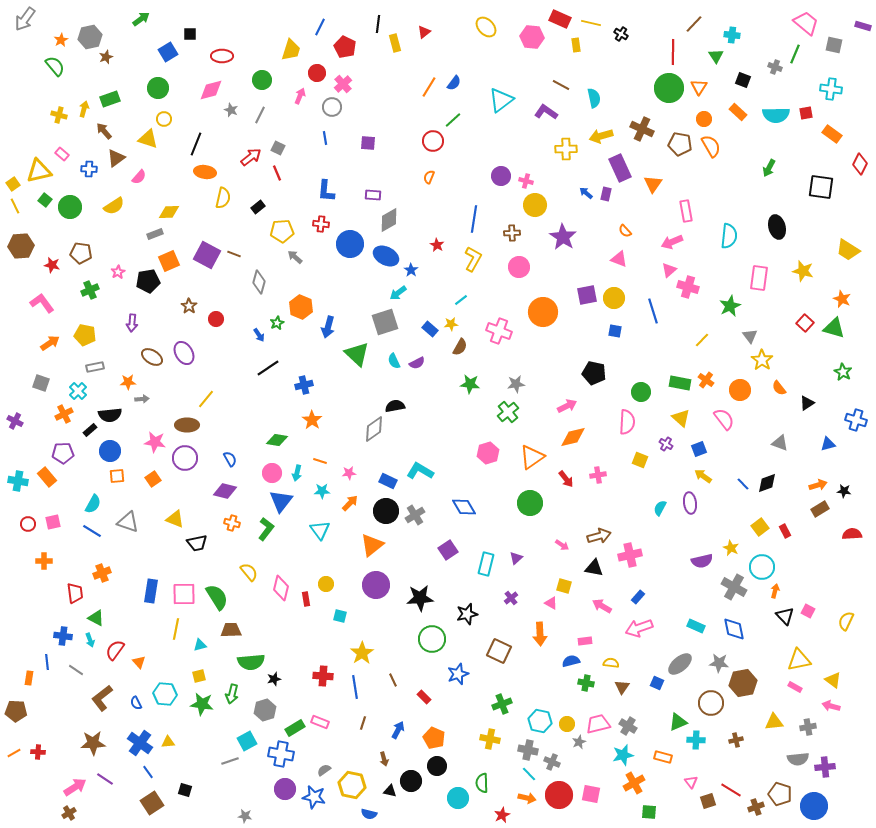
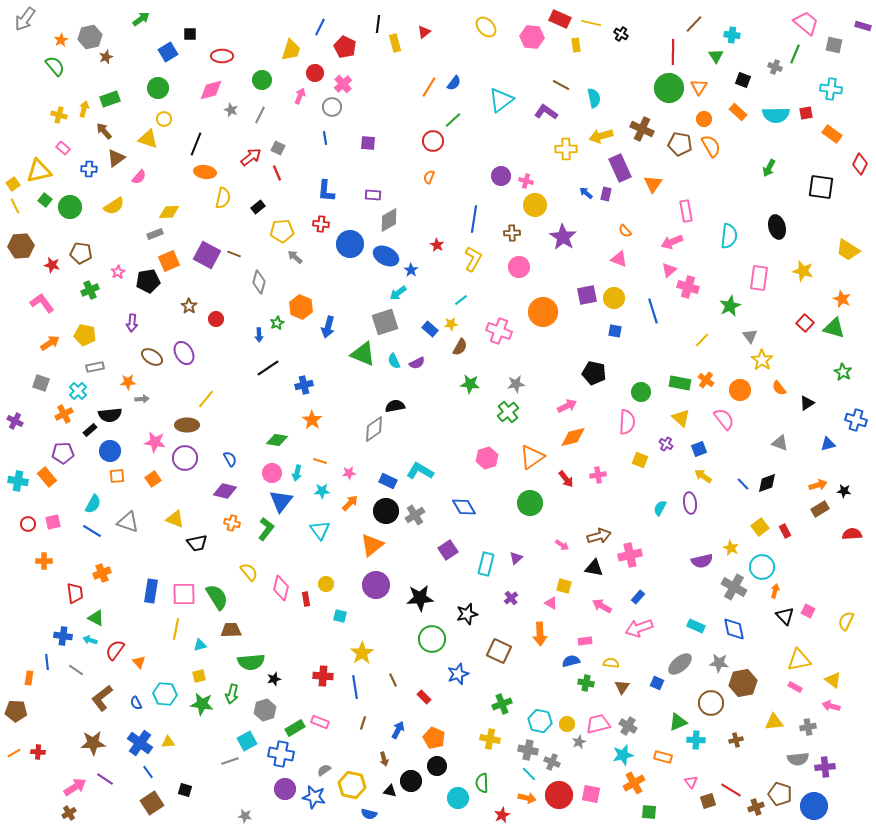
red circle at (317, 73): moved 2 px left
pink rectangle at (62, 154): moved 1 px right, 6 px up
blue arrow at (259, 335): rotated 32 degrees clockwise
green triangle at (357, 354): moved 6 px right; rotated 20 degrees counterclockwise
pink hexagon at (488, 453): moved 1 px left, 5 px down
cyan arrow at (90, 640): rotated 128 degrees clockwise
